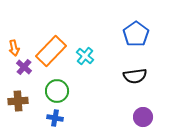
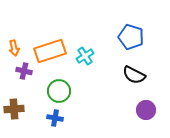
blue pentagon: moved 5 px left, 3 px down; rotated 20 degrees counterclockwise
orange rectangle: moved 1 px left; rotated 28 degrees clockwise
cyan cross: rotated 18 degrees clockwise
purple cross: moved 4 px down; rotated 28 degrees counterclockwise
black semicircle: moved 1 px left, 1 px up; rotated 35 degrees clockwise
green circle: moved 2 px right
brown cross: moved 4 px left, 8 px down
purple circle: moved 3 px right, 7 px up
